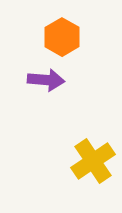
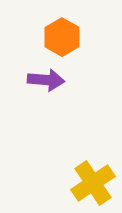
yellow cross: moved 22 px down
